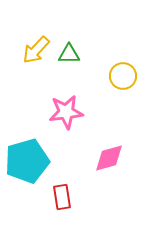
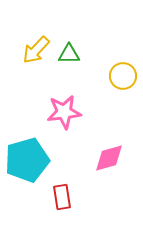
pink star: moved 2 px left
cyan pentagon: moved 1 px up
